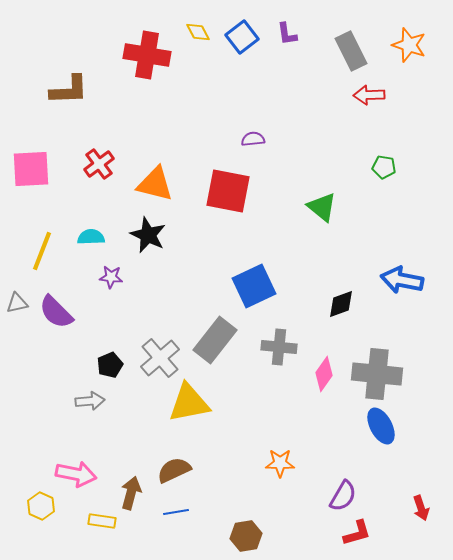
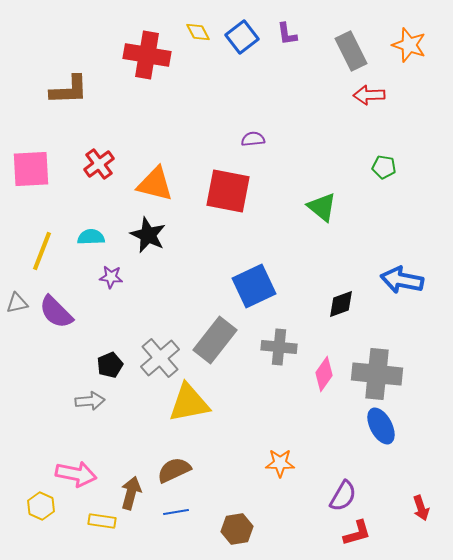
brown hexagon at (246, 536): moved 9 px left, 7 px up
